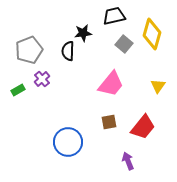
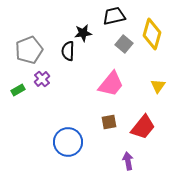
purple arrow: rotated 12 degrees clockwise
